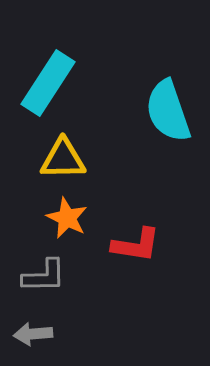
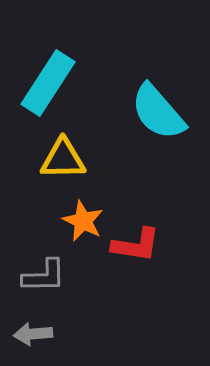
cyan semicircle: moved 10 px left, 1 px down; rotated 22 degrees counterclockwise
orange star: moved 16 px right, 3 px down
